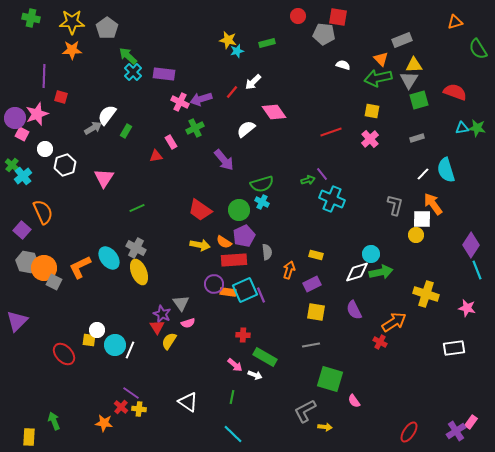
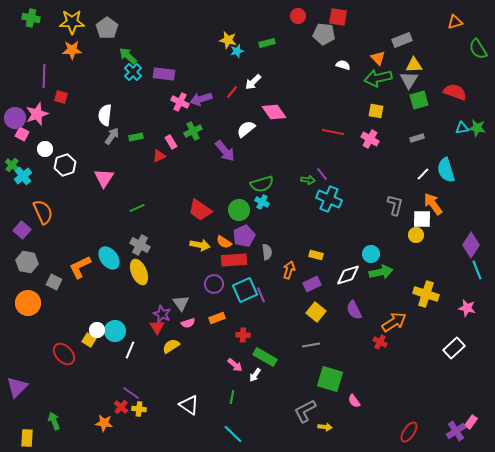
orange triangle at (381, 59): moved 3 px left, 1 px up
yellow square at (372, 111): moved 4 px right
white semicircle at (107, 115): moved 2 px left; rotated 30 degrees counterclockwise
gray arrow at (93, 128): moved 19 px right, 8 px down; rotated 24 degrees counterclockwise
green cross at (195, 128): moved 2 px left, 3 px down
green rectangle at (126, 131): moved 10 px right, 6 px down; rotated 48 degrees clockwise
red line at (331, 132): moved 2 px right; rotated 30 degrees clockwise
pink cross at (370, 139): rotated 18 degrees counterclockwise
red triangle at (156, 156): moved 3 px right; rotated 16 degrees counterclockwise
purple arrow at (224, 160): moved 1 px right, 9 px up
green arrow at (308, 180): rotated 24 degrees clockwise
cyan cross at (332, 199): moved 3 px left
gray cross at (136, 248): moved 4 px right, 3 px up
orange circle at (44, 268): moved 16 px left, 35 px down
white diamond at (357, 272): moved 9 px left, 3 px down
orange rectangle at (228, 292): moved 11 px left, 26 px down; rotated 28 degrees counterclockwise
yellow square at (316, 312): rotated 30 degrees clockwise
purple triangle at (17, 321): moved 66 px down
yellow square at (89, 340): rotated 24 degrees clockwise
yellow semicircle at (169, 341): moved 2 px right, 5 px down; rotated 24 degrees clockwise
cyan circle at (115, 345): moved 14 px up
white rectangle at (454, 348): rotated 35 degrees counterclockwise
white arrow at (255, 375): rotated 104 degrees clockwise
white triangle at (188, 402): moved 1 px right, 3 px down
yellow rectangle at (29, 437): moved 2 px left, 1 px down
